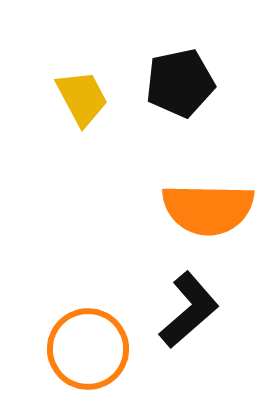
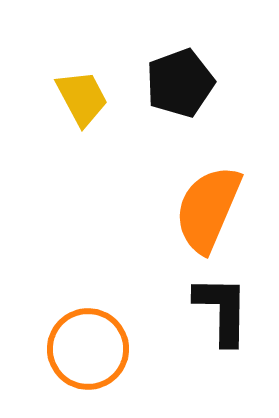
black pentagon: rotated 8 degrees counterclockwise
orange semicircle: rotated 112 degrees clockwise
black L-shape: moved 33 px right; rotated 48 degrees counterclockwise
